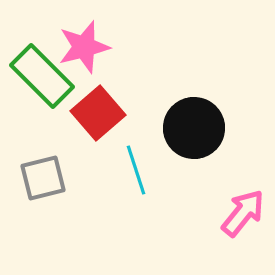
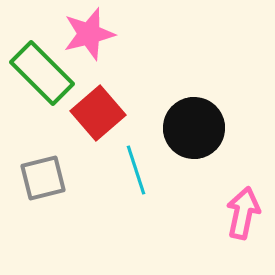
pink star: moved 5 px right, 13 px up
green rectangle: moved 3 px up
pink arrow: rotated 27 degrees counterclockwise
